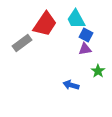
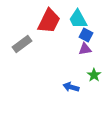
cyan trapezoid: moved 2 px right
red trapezoid: moved 4 px right, 3 px up; rotated 8 degrees counterclockwise
gray rectangle: moved 1 px down
green star: moved 4 px left, 4 px down
blue arrow: moved 2 px down
